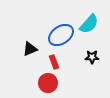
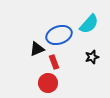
blue ellipse: moved 2 px left; rotated 15 degrees clockwise
black triangle: moved 7 px right
black star: rotated 16 degrees counterclockwise
